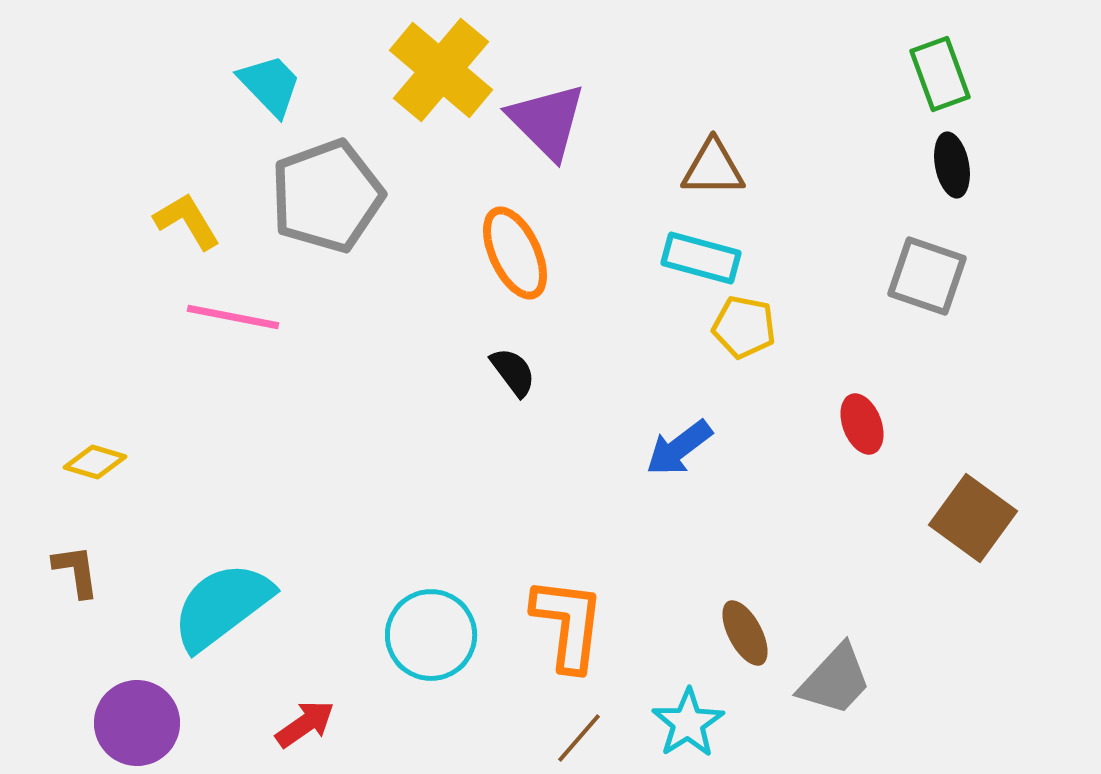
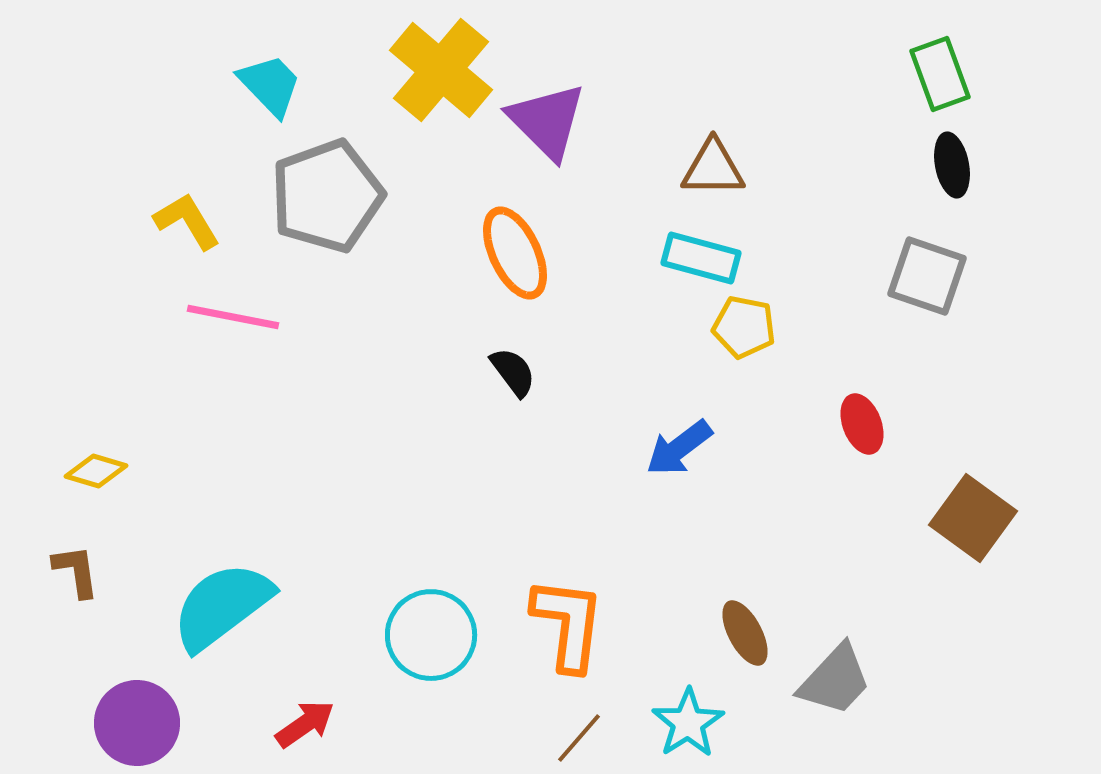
yellow diamond: moved 1 px right, 9 px down
